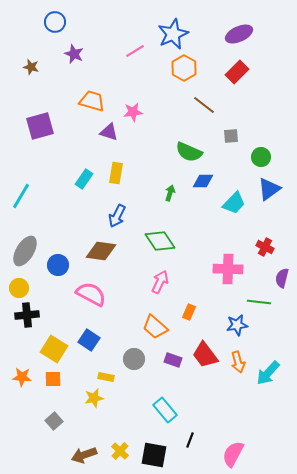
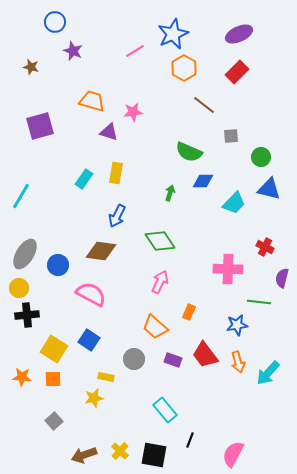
purple star at (74, 54): moved 1 px left, 3 px up
blue triangle at (269, 189): rotated 50 degrees clockwise
gray ellipse at (25, 251): moved 3 px down
